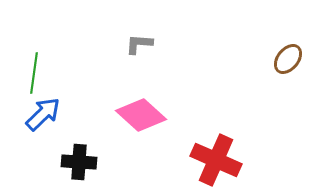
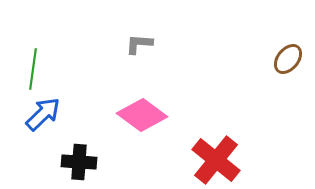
green line: moved 1 px left, 4 px up
pink diamond: moved 1 px right; rotated 6 degrees counterclockwise
red cross: rotated 15 degrees clockwise
